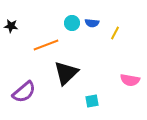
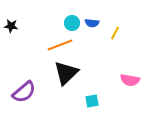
orange line: moved 14 px right
